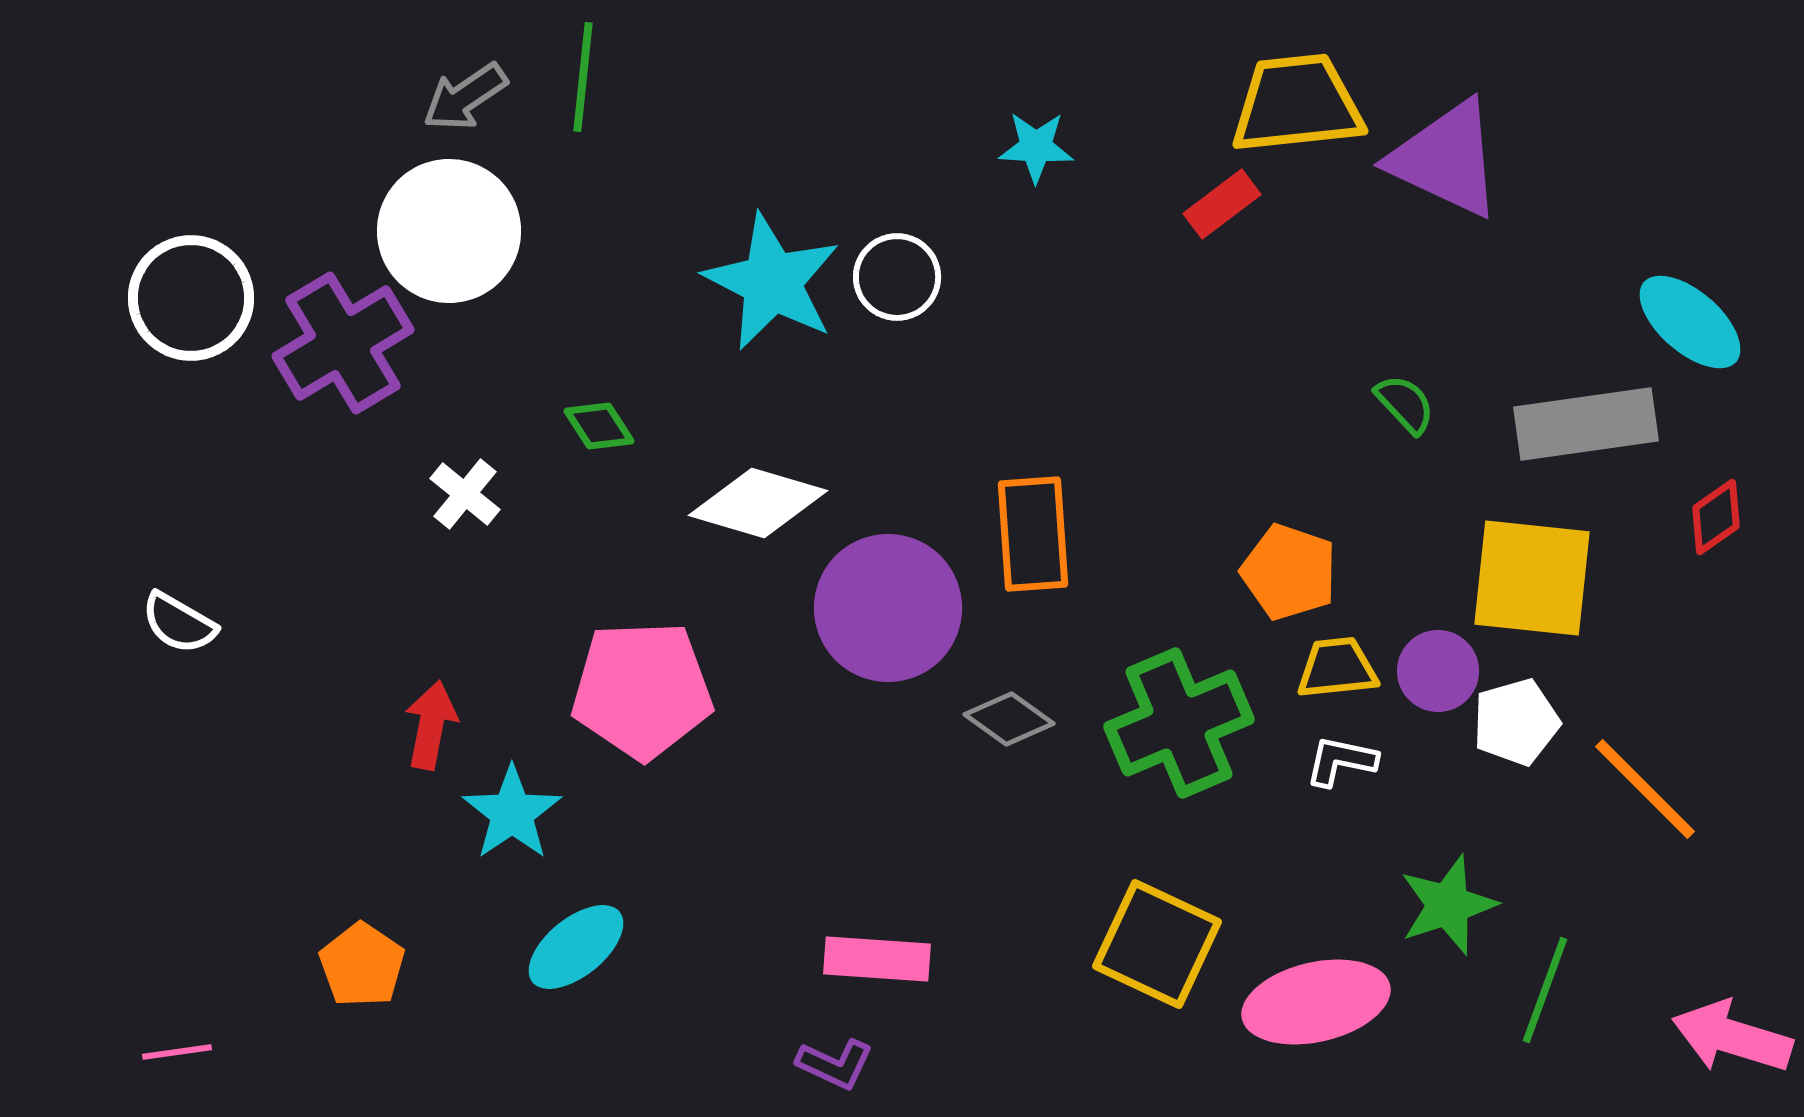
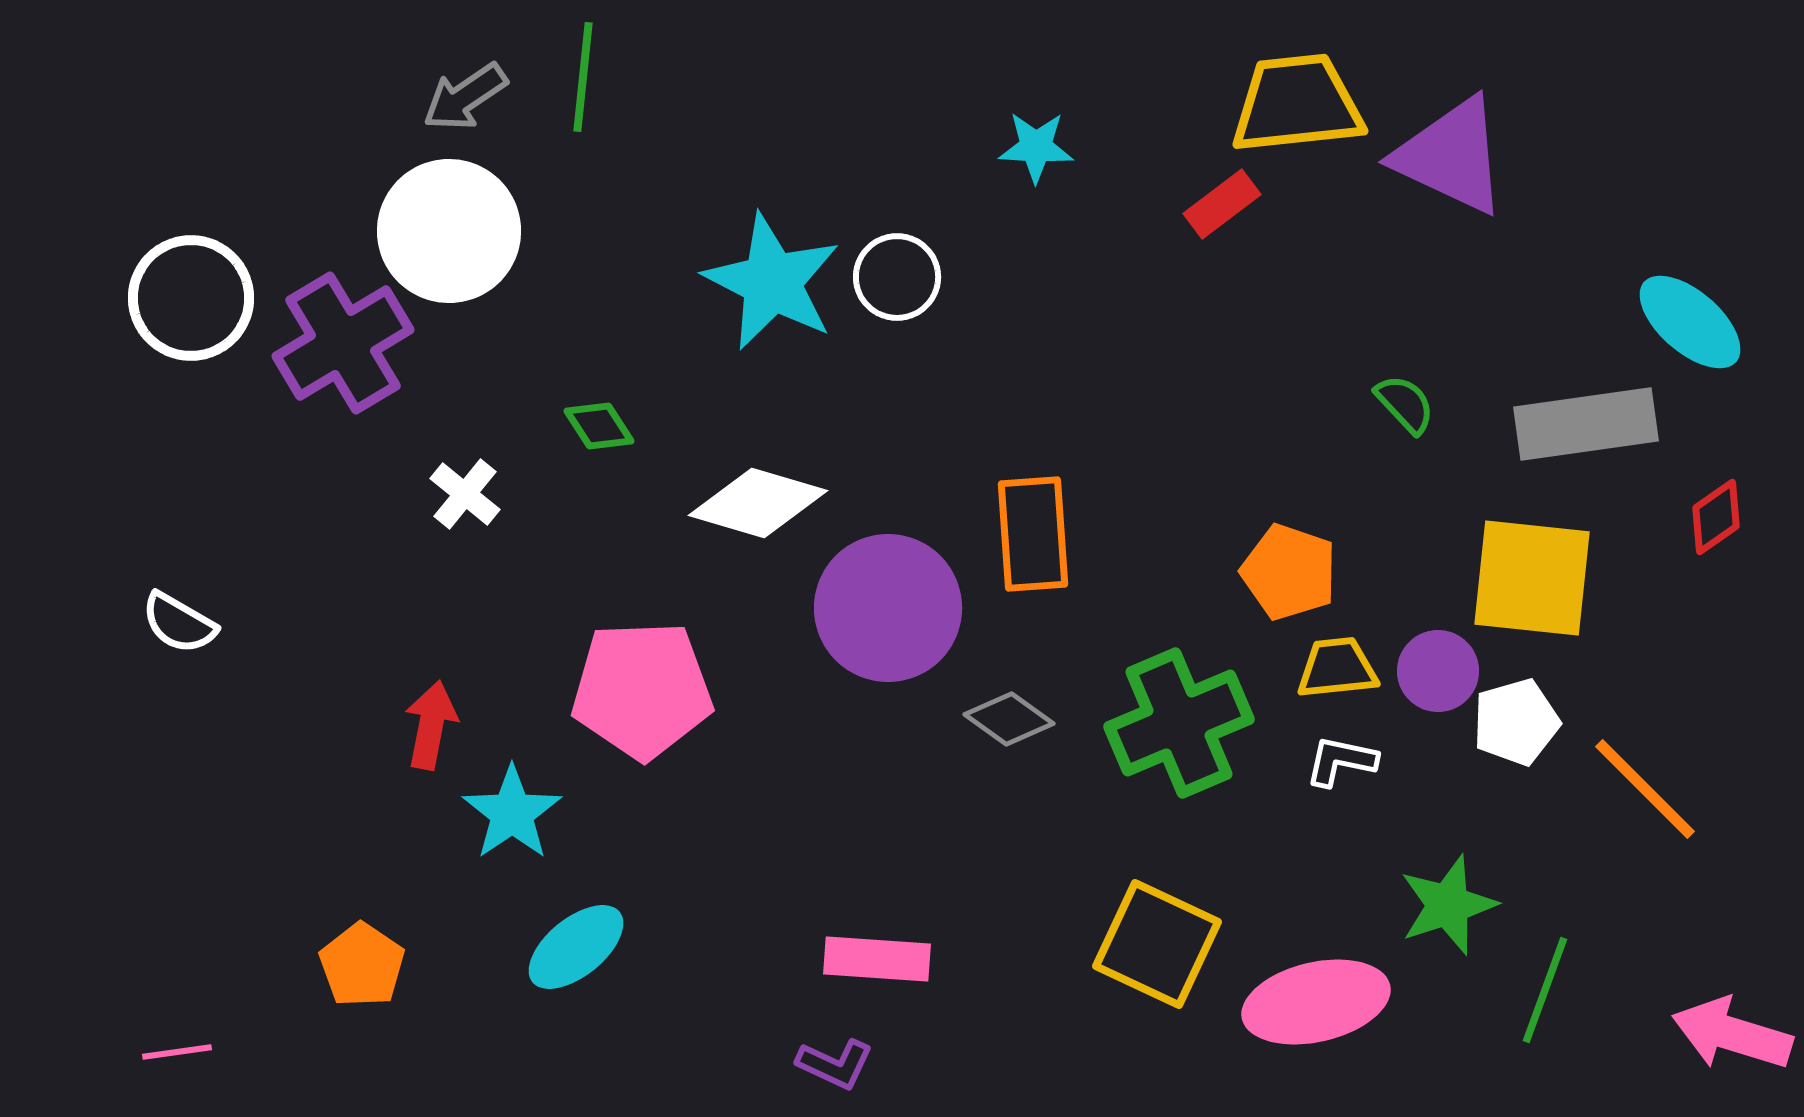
purple triangle at (1446, 159): moved 5 px right, 3 px up
pink arrow at (1732, 1037): moved 3 px up
